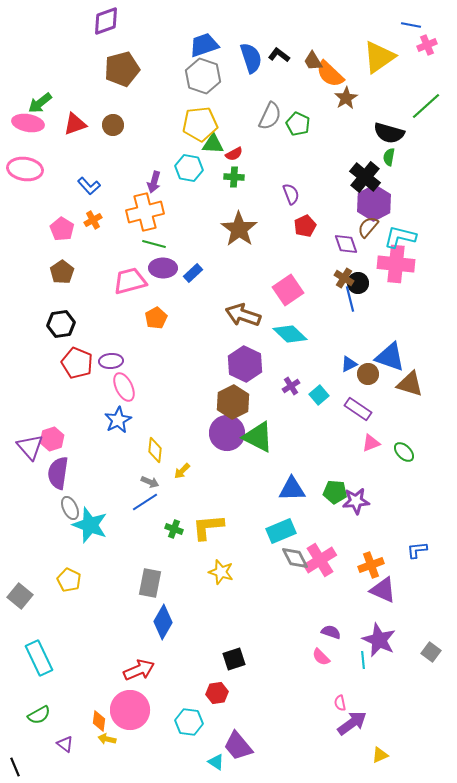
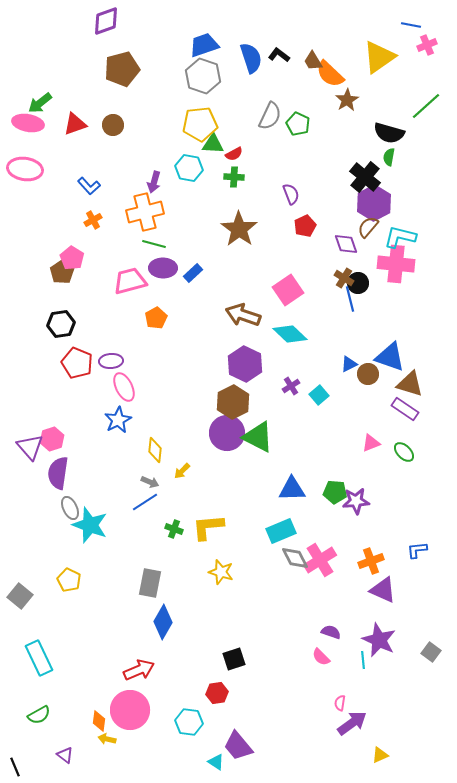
brown star at (346, 98): moved 1 px right, 2 px down
pink pentagon at (62, 229): moved 10 px right, 29 px down
purple rectangle at (358, 409): moved 47 px right
orange cross at (371, 565): moved 4 px up
pink semicircle at (340, 703): rotated 21 degrees clockwise
purple triangle at (65, 744): moved 11 px down
